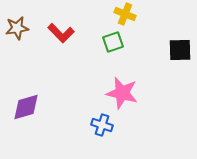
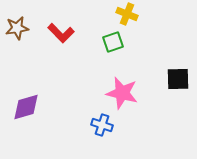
yellow cross: moved 2 px right
black square: moved 2 px left, 29 px down
